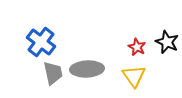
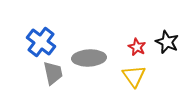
gray ellipse: moved 2 px right, 11 px up
